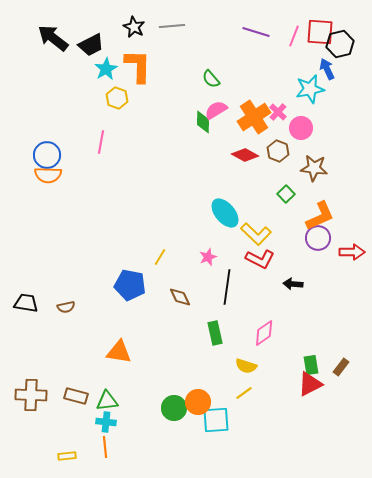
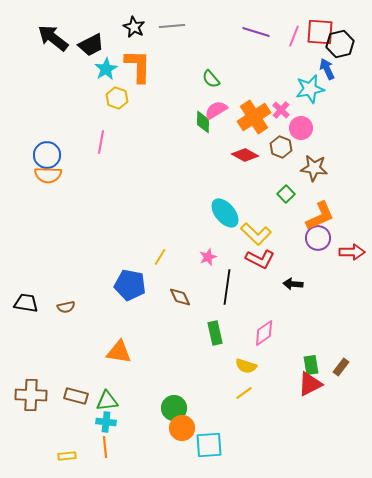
pink cross at (278, 112): moved 3 px right, 2 px up
brown hexagon at (278, 151): moved 3 px right, 4 px up
orange circle at (198, 402): moved 16 px left, 26 px down
cyan square at (216, 420): moved 7 px left, 25 px down
